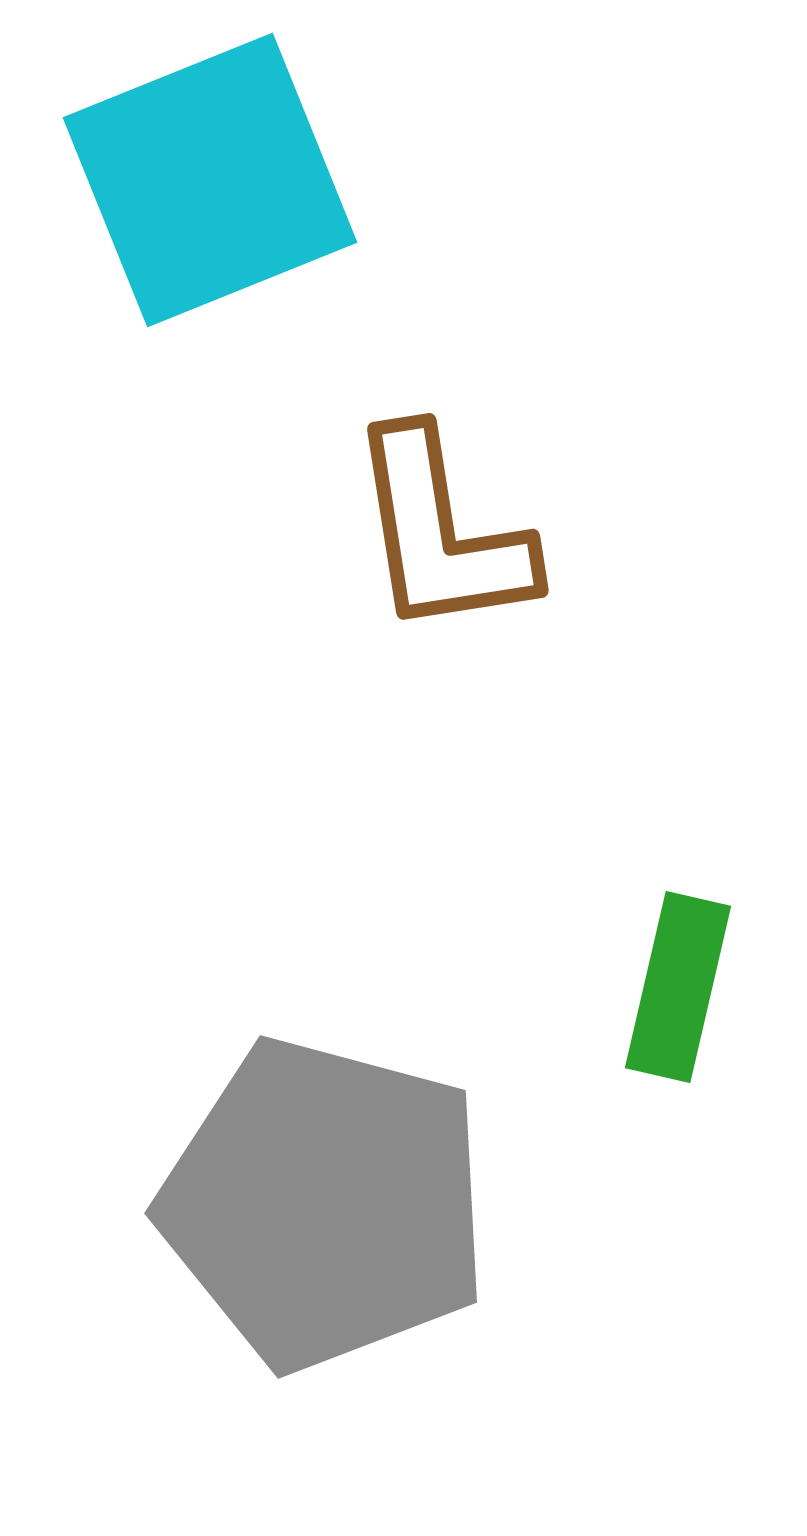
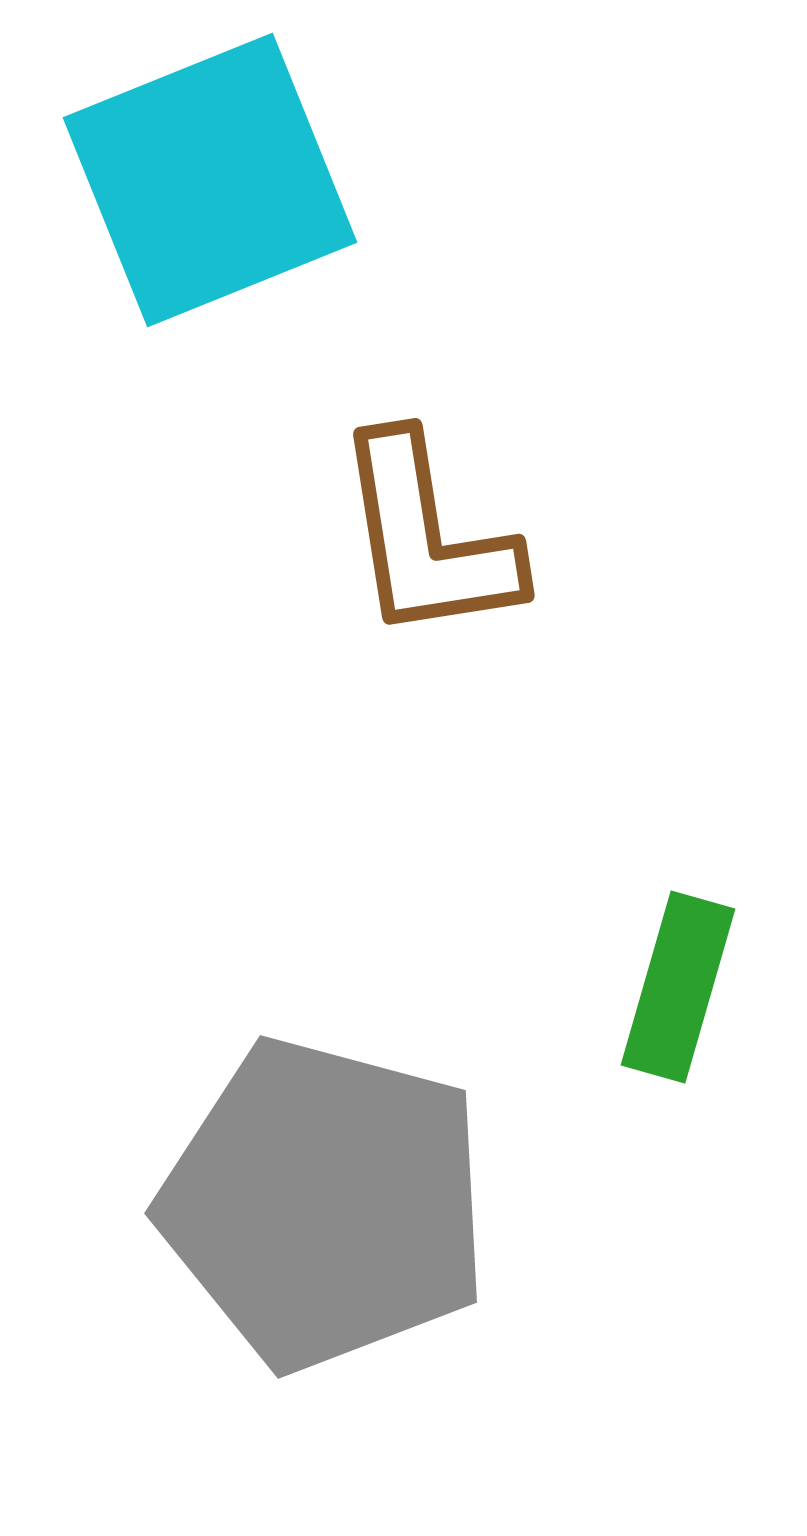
brown L-shape: moved 14 px left, 5 px down
green rectangle: rotated 3 degrees clockwise
